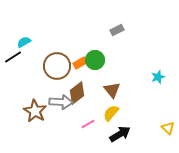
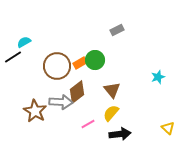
brown diamond: moved 1 px up
black arrow: rotated 25 degrees clockwise
